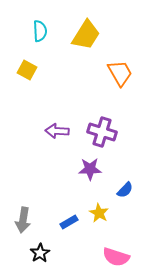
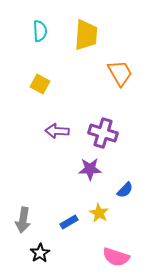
yellow trapezoid: rotated 28 degrees counterclockwise
yellow square: moved 13 px right, 14 px down
purple cross: moved 1 px right, 1 px down
